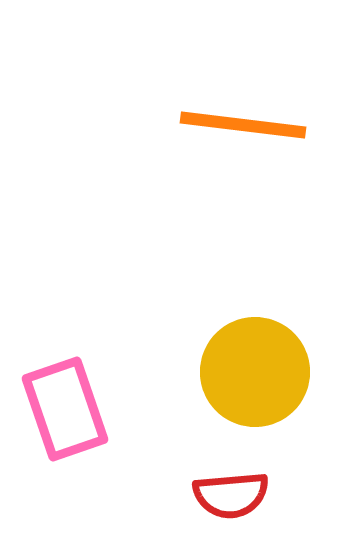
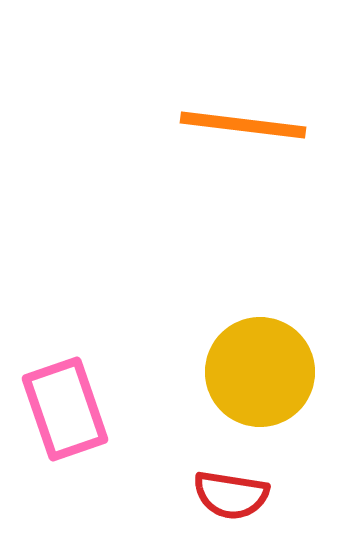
yellow circle: moved 5 px right
red semicircle: rotated 14 degrees clockwise
